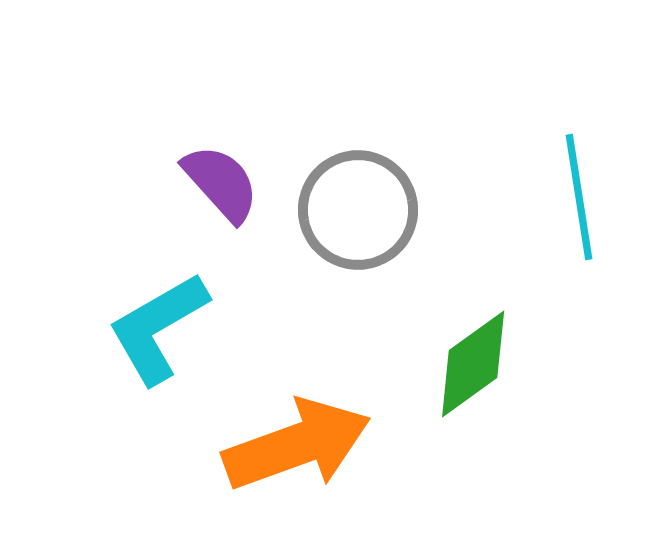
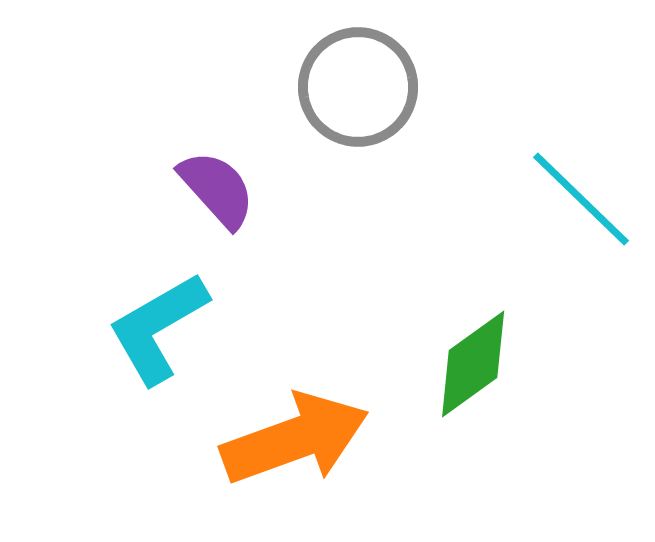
purple semicircle: moved 4 px left, 6 px down
cyan line: moved 2 px right, 2 px down; rotated 37 degrees counterclockwise
gray circle: moved 123 px up
orange arrow: moved 2 px left, 6 px up
